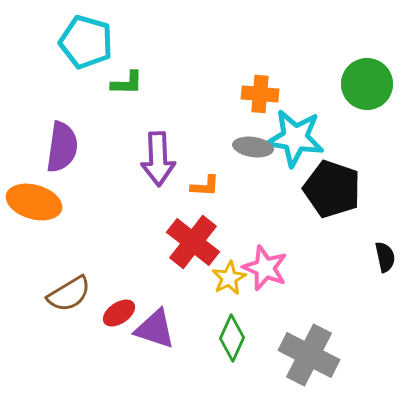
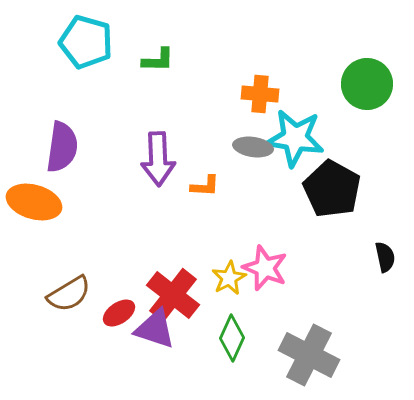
green L-shape: moved 31 px right, 23 px up
black pentagon: rotated 10 degrees clockwise
red cross: moved 20 px left, 53 px down
